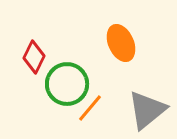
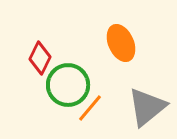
red diamond: moved 6 px right, 1 px down
green circle: moved 1 px right, 1 px down
gray triangle: moved 3 px up
